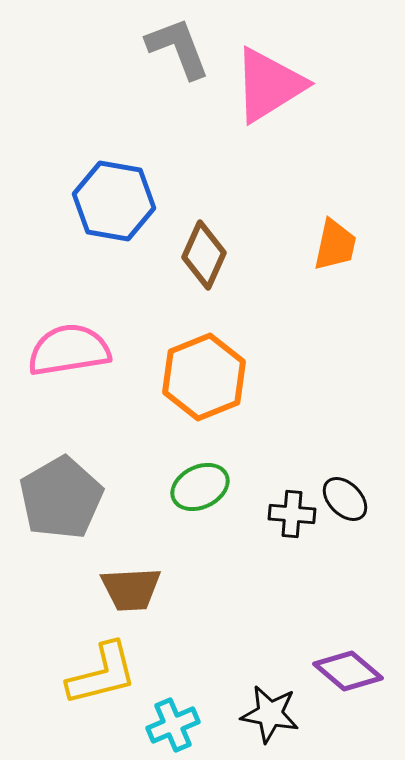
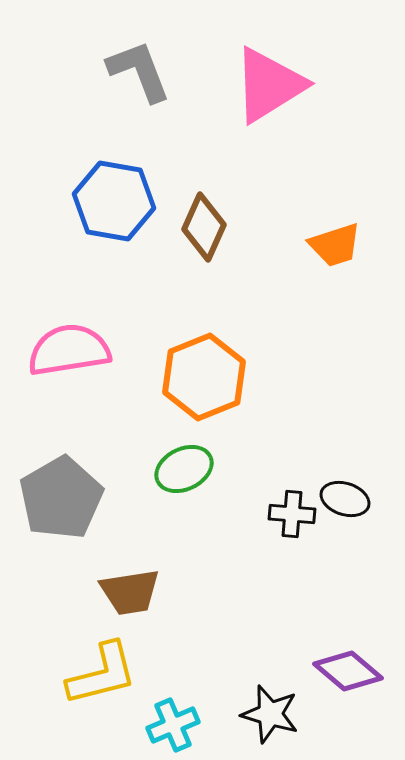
gray L-shape: moved 39 px left, 23 px down
orange trapezoid: rotated 60 degrees clockwise
brown diamond: moved 28 px up
green ellipse: moved 16 px left, 18 px up
black ellipse: rotated 27 degrees counterclockwise
brown trapezoid: moved 1 px left, 3 px down; rotated 6 degrees counterclockwise
black star: rotated 6 degrees clockwise
